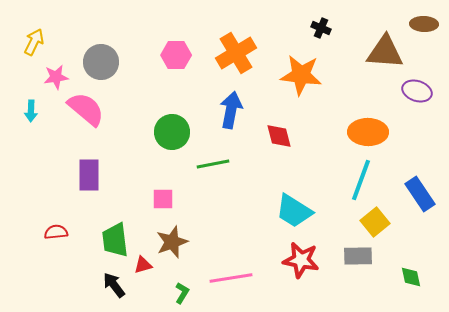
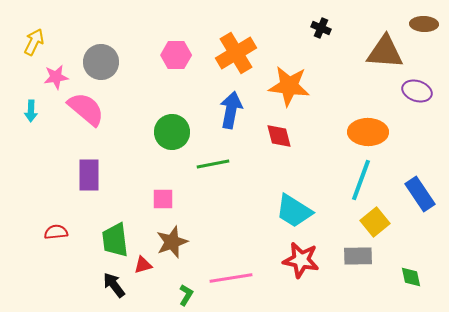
orange star: moved 12 px left, 11 px down
green L-shape: moved 4 px right, 2 px down
